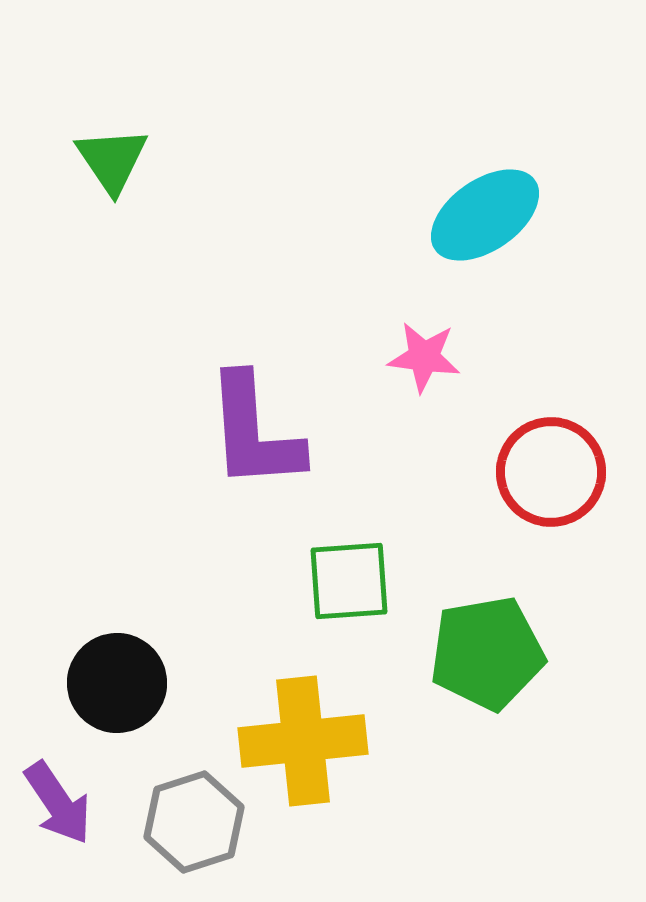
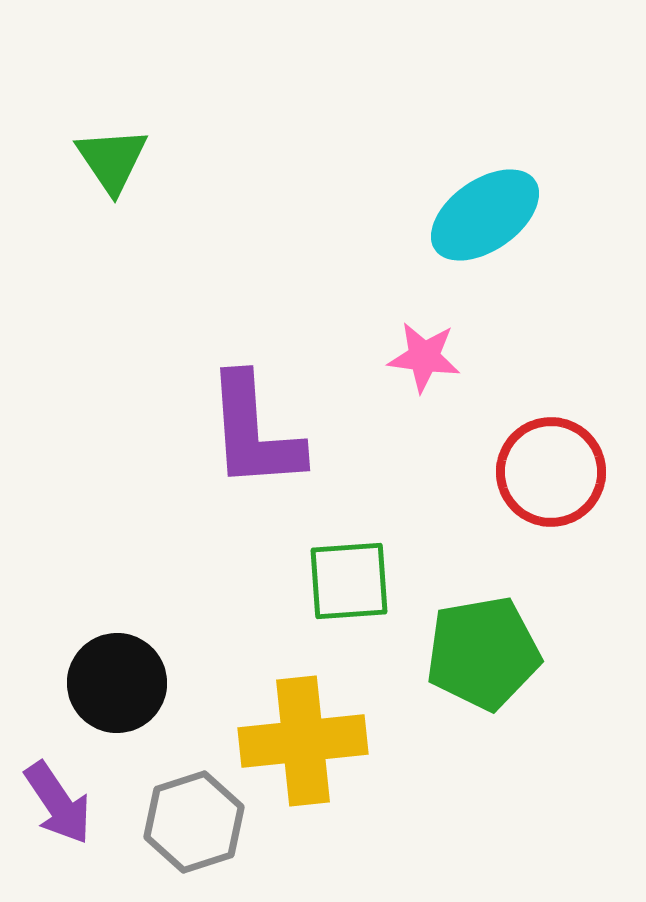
green pentagon: moved 4 px left
